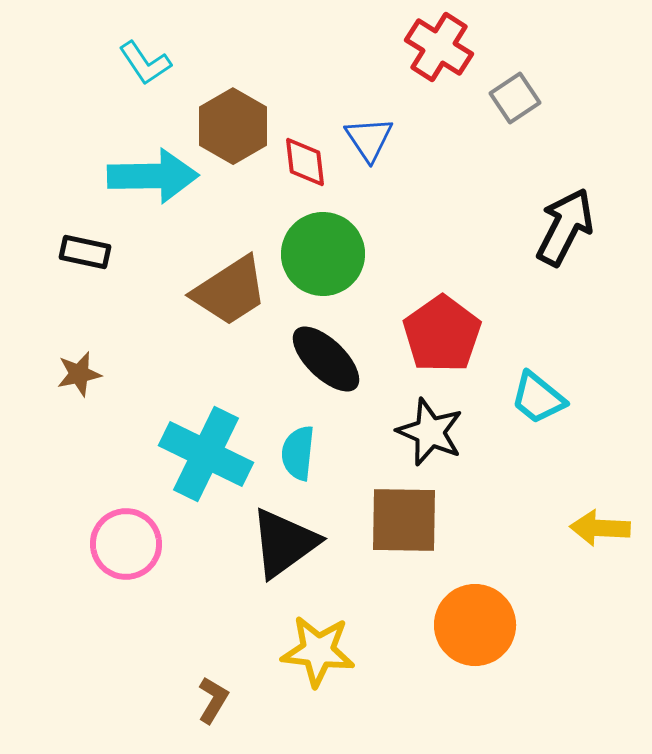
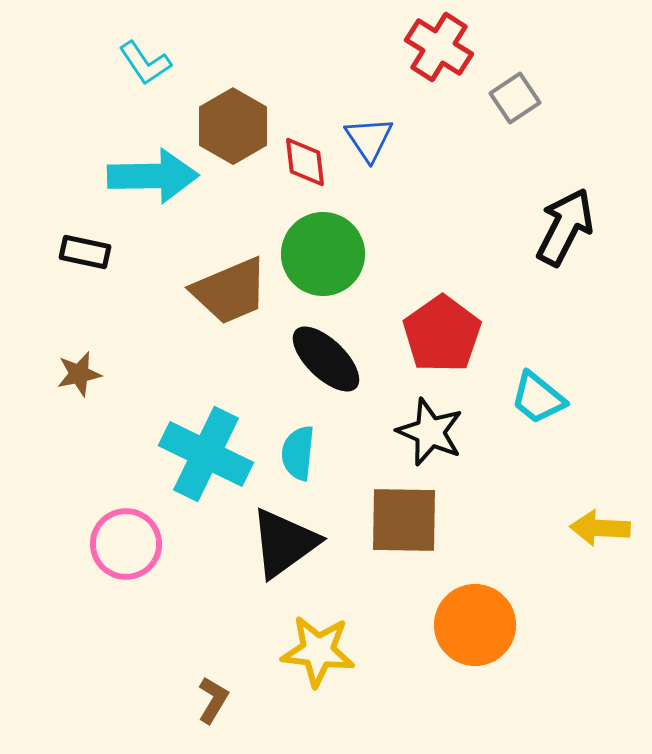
brown trapezoid: rotated 10 degrees clockwise
